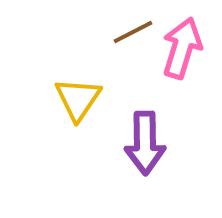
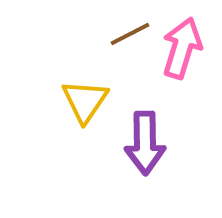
brown line: moved 3 px left, 2 px down
yellow triangle: moved 7 px right, 2 px down
